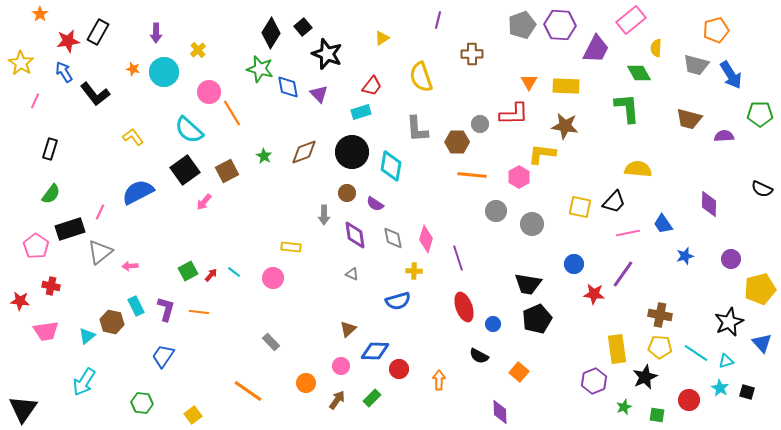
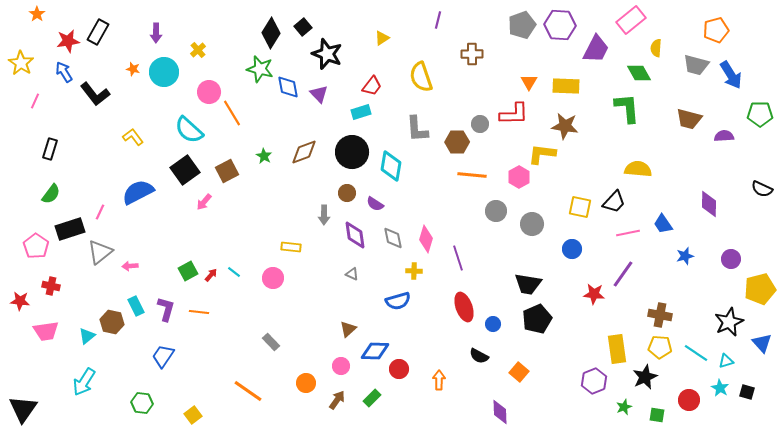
orange star at (40, 14): moved 3 px left
blue circle at (574, 264): moved 2 px left, 15 px up
